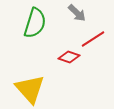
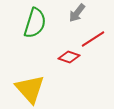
gray arrow: rotated 84 degrees clockwise
